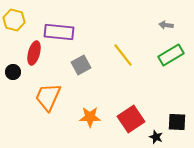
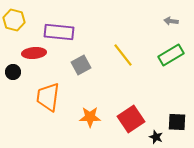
gray arrow: moved 5 px right, 4 px up
red ellipse: rotated 70 degrees clockwise
orange trapezoid: rotated 16 degrees counterclockwise
